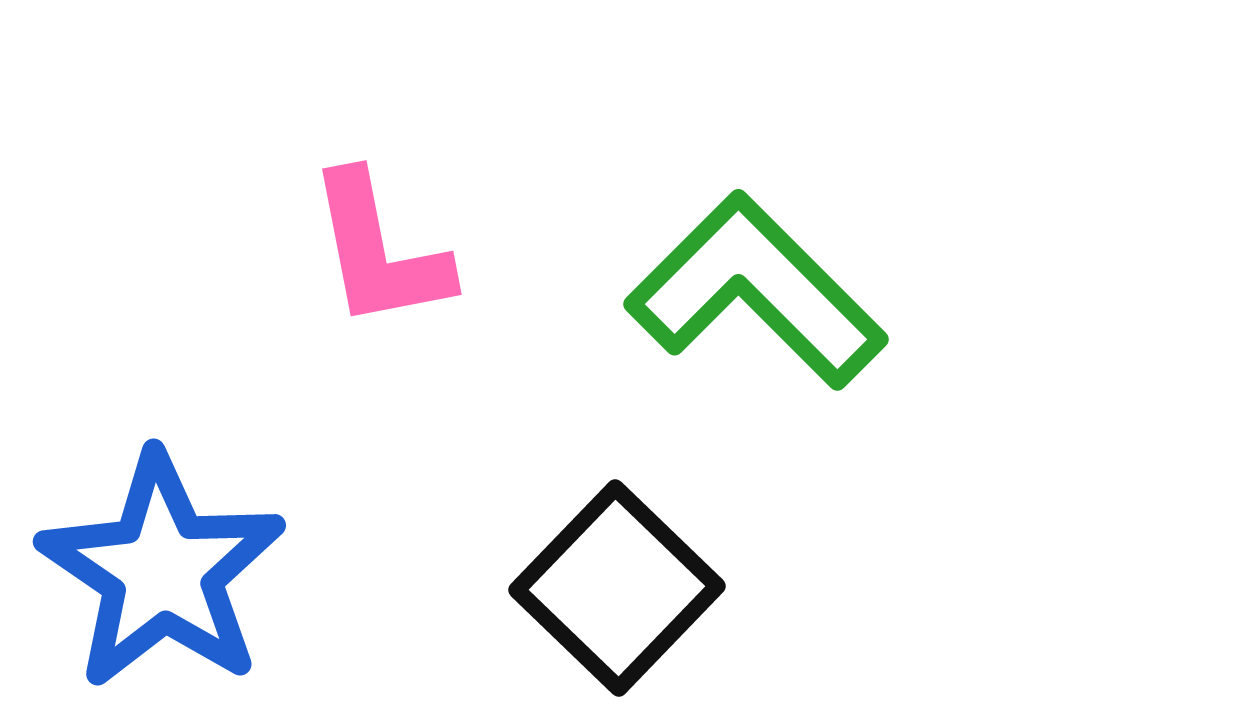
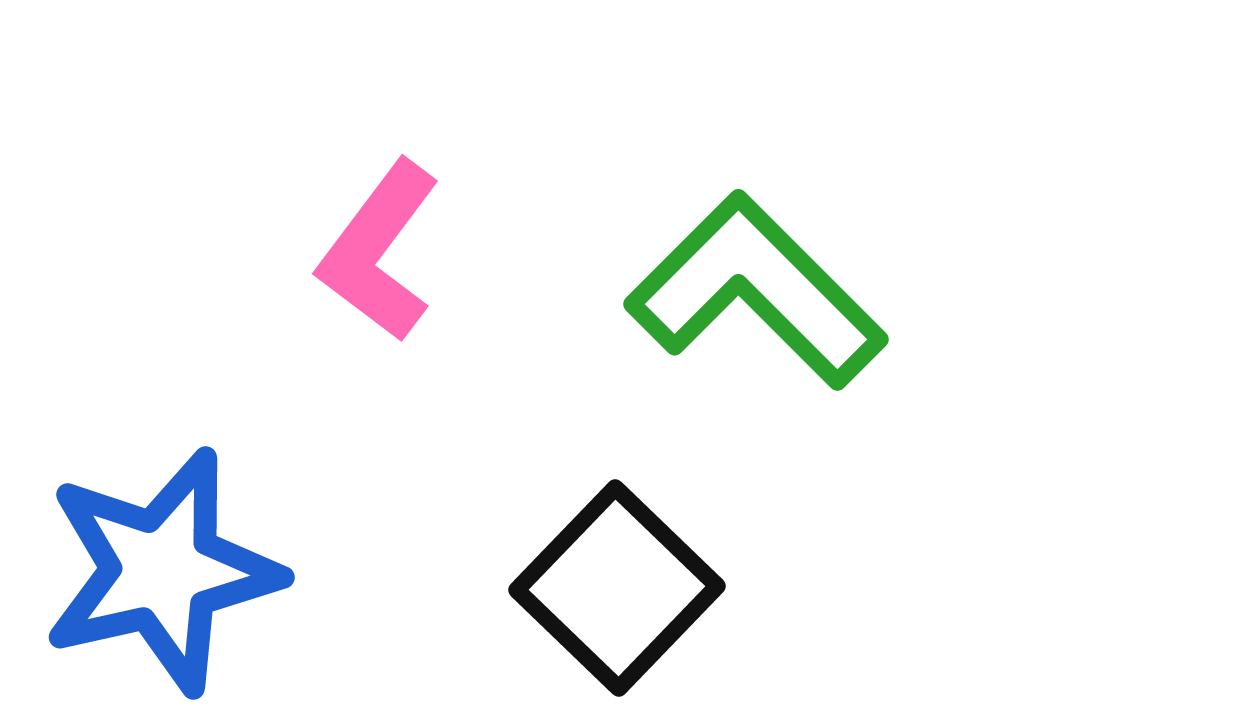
pink L-shape: rotated 48 degrees clockwise
blue star: rotated 25 degrees clockwise
